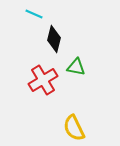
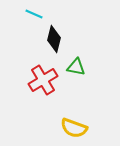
yellow semicircle: rotated 44 degrees counterclockwise
